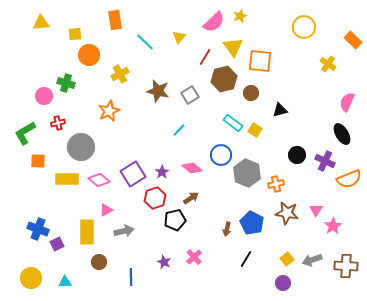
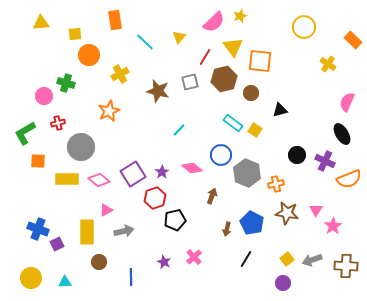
gray square at (190, 95): moved 13 px up; rotated 18 degrees clockwise
brown arrow at (191, 198): moved 21 px right, 2 px up; rotated 35 degrees counterclockwise
